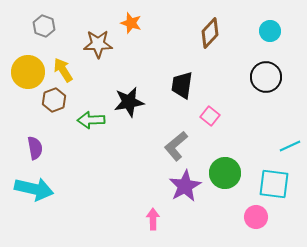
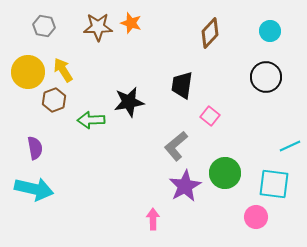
gray hexagon: rotated 10 degrees counterclockwise
brown star: moved 17 px up
